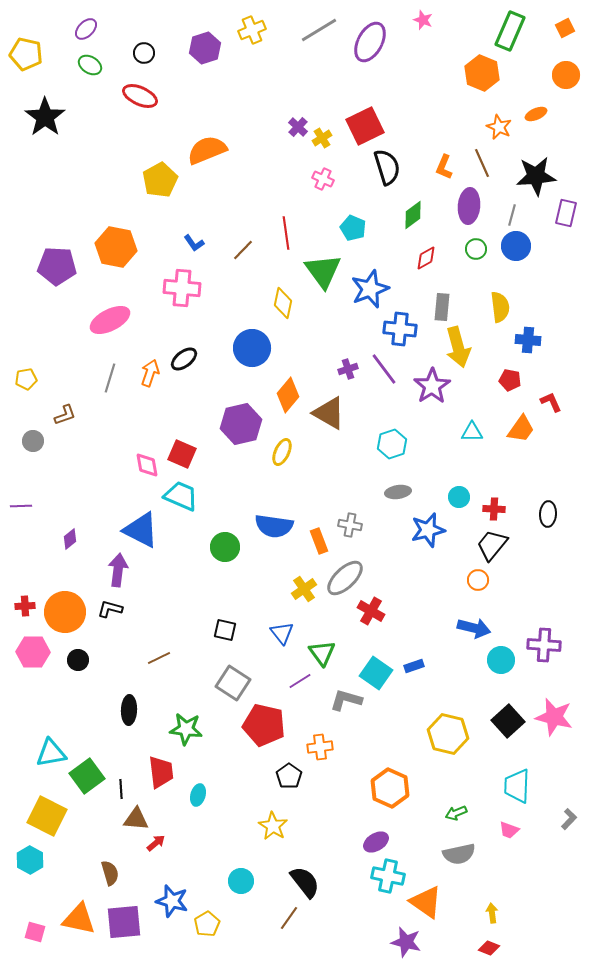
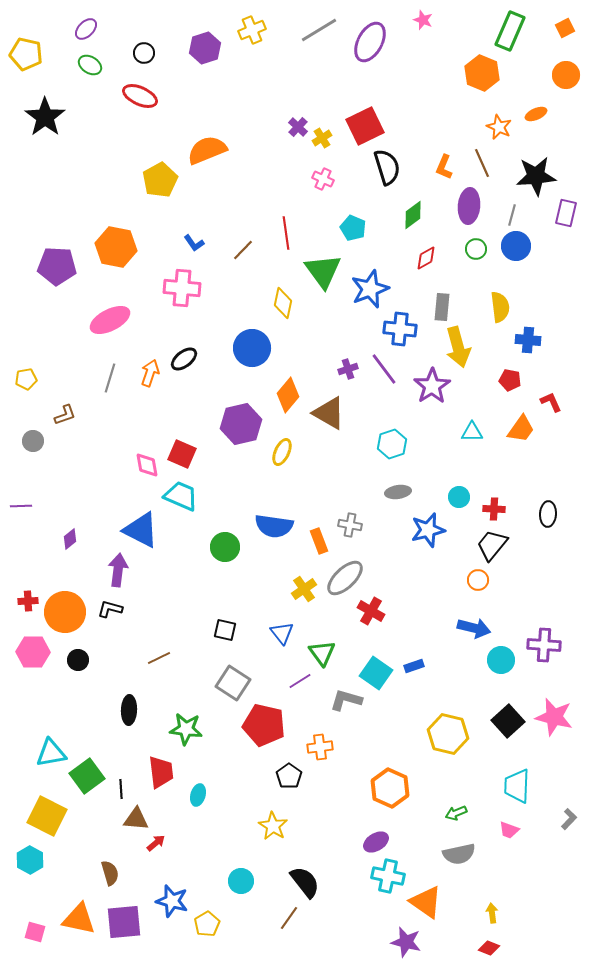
red cross at (25, 606): moved 3 px right, 5 px up
